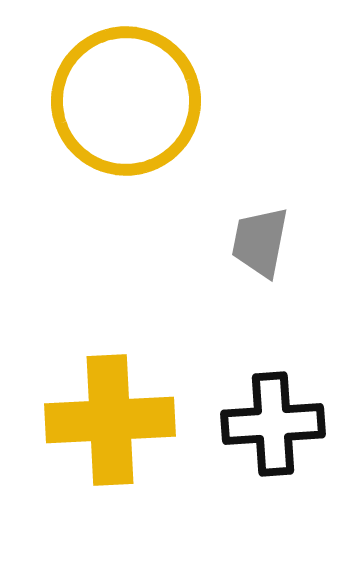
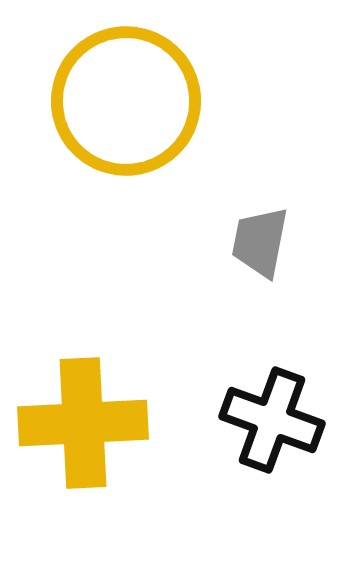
yellow cross: moved 27 px left, 3 px down
black cross: moved 1 px left, 4 px up; rotated 24 degrees clockwise
